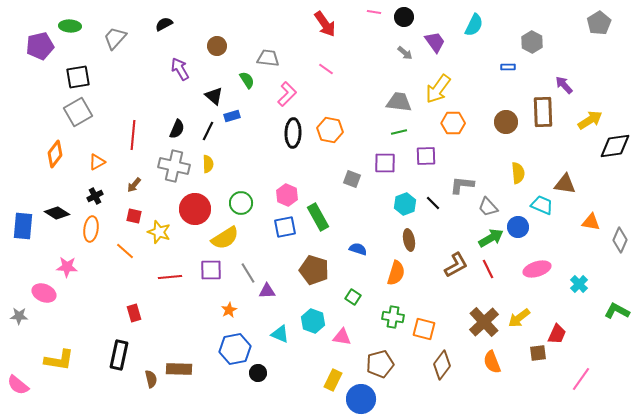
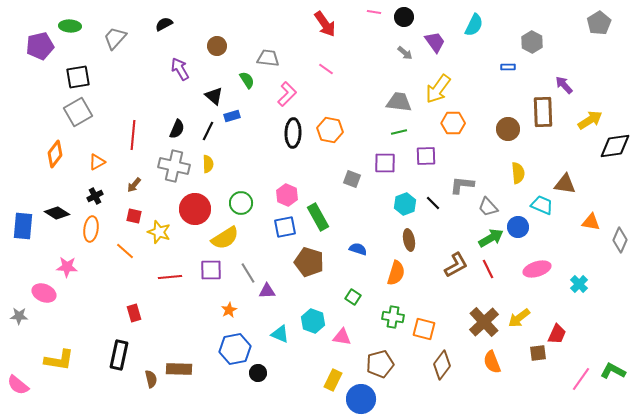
brown circle at (506, 122): moved 2 px right, 7 px down
brown pentagon at (314, 270): moved 5 px left, 8 px up
green L-shape at (617, 311): moved 4 px left, 60 px down
